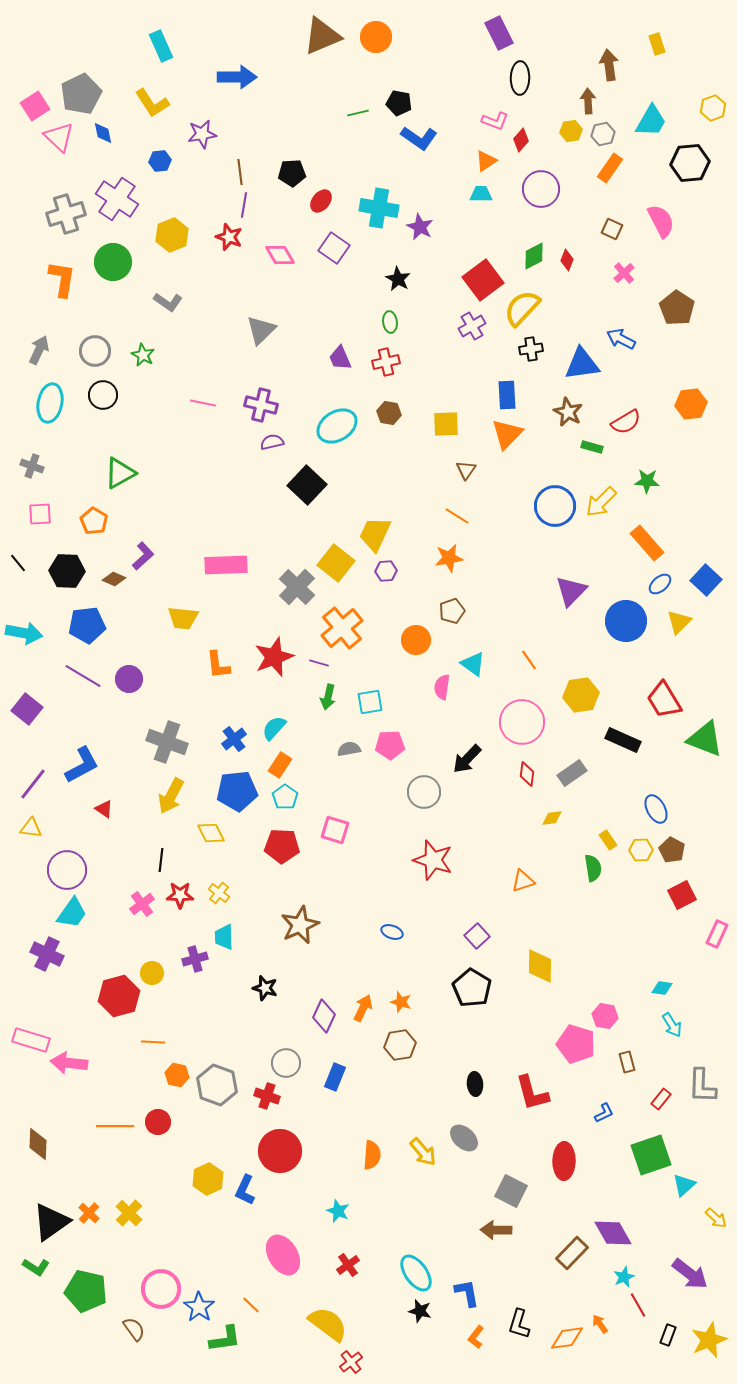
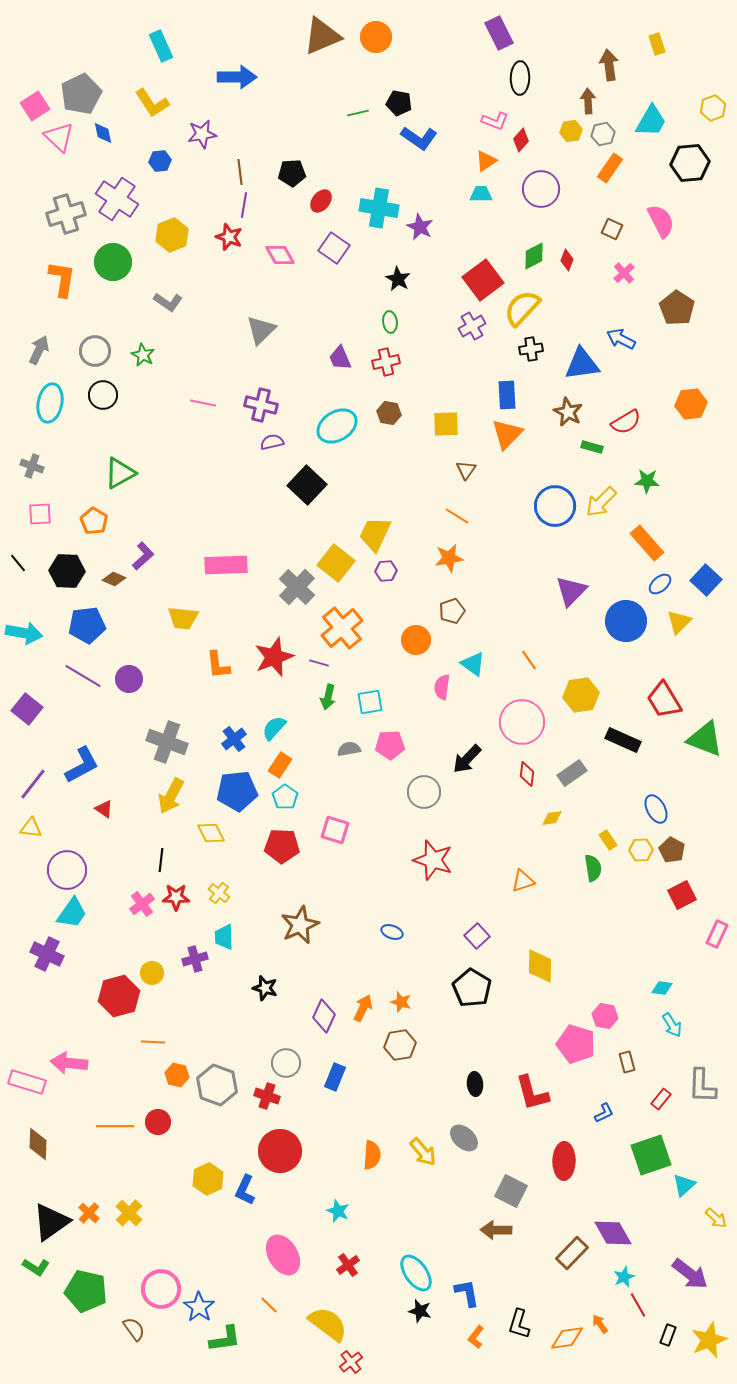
red star at (180, 895): moved 4 px left, 2 px down
pink rectangle at (31, 1040): moved 4 px left, 42 px down
orange line at (251, 1305): moved 18 px right
